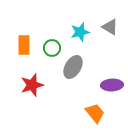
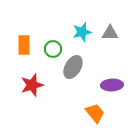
gray triangle: moved 6 px down; rotated 30 degrees counterclockwise
cyan star: moved 2 px right
green circle: moved 1 px right, 1 px down
